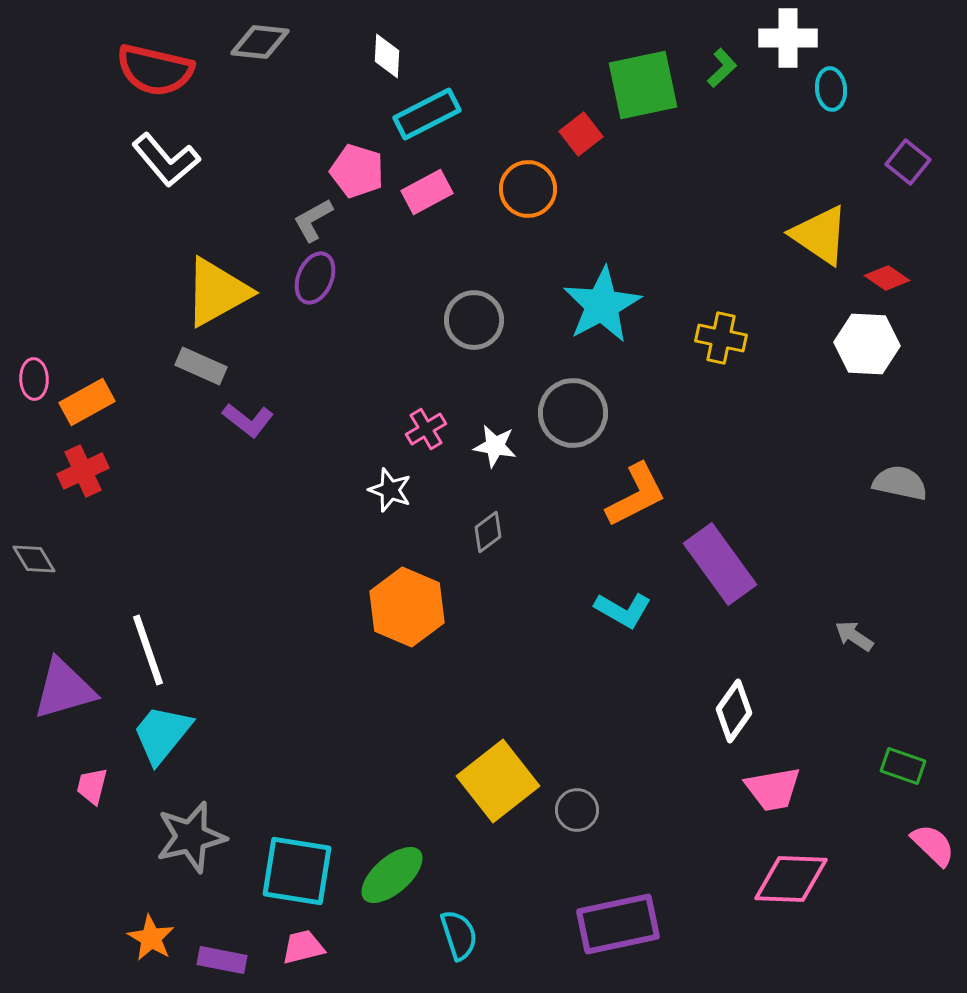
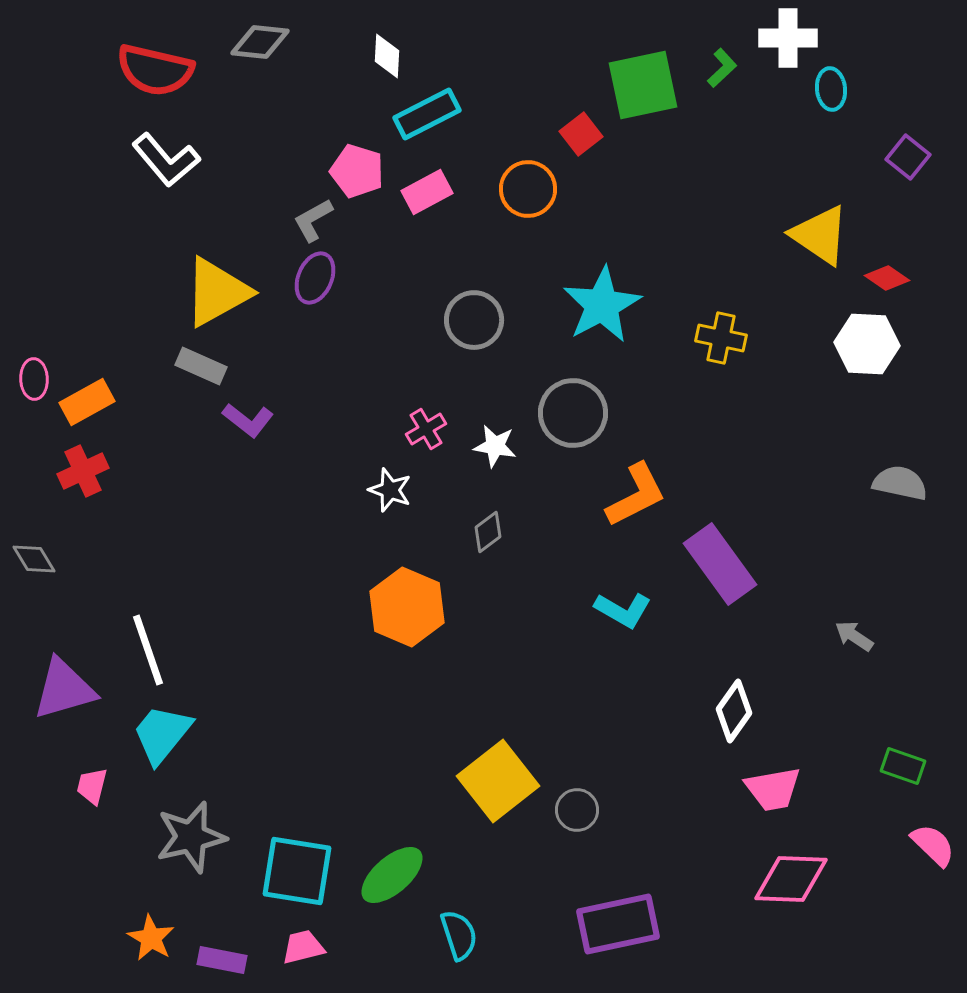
purple square at (908, 162): moved 5 px up
